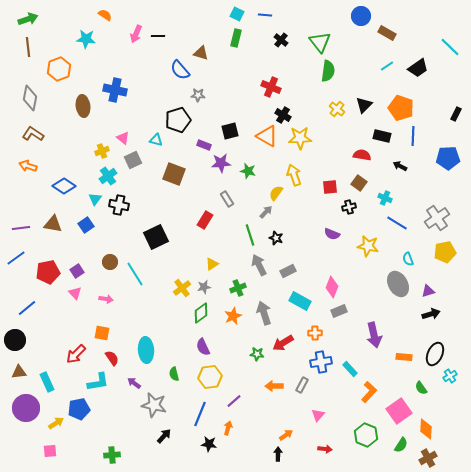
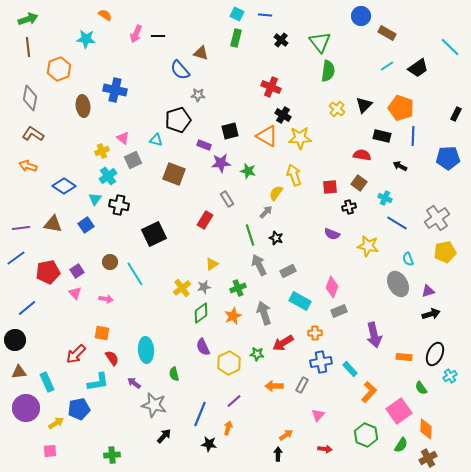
black square at (156, 237): moved 2 px left, 3 px up
yellow hexagon at (210, 377): moved 19 px right, 14 px up; rotated 20 degrees counterclockwise
